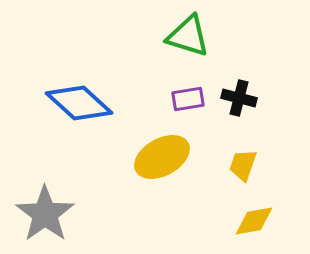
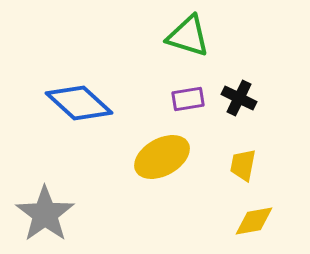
black cross: rotated 12 degrees clockwise
yellow trapezoid: rotated 8 degrees counterclockwise
